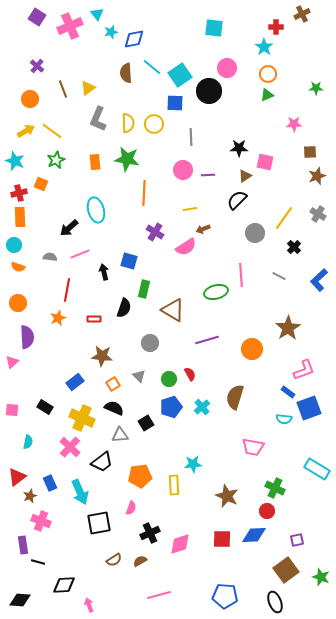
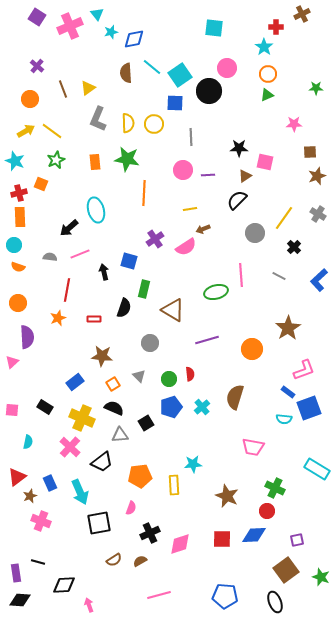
purple cross at (155, 232): moved 7 px down; rotated 24 degrees clockwise
red semicircle at (190, 374): rotated 24 degrees clockwise
purple rectangle at (23, 545): moved 7 px left, 28 px down
